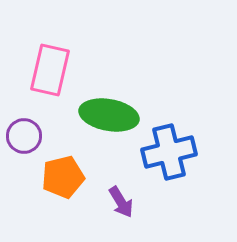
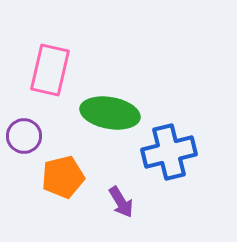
green ellipse: moved 1 px right, 2 px up
